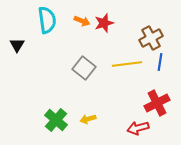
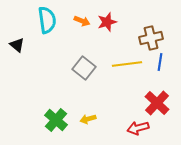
red star: moved 3 px right, 1 px up
brown cross: rotated 15 degrees clockwise
black triangle: rotated 21 degrees counterclockwise
red cross: rotated 20 degrees counterclockwise
